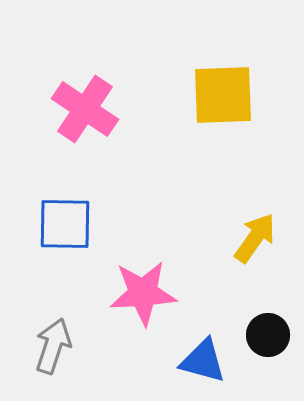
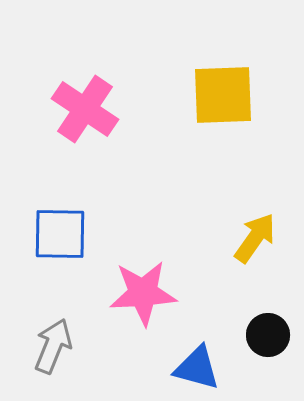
blue square: moved 5 px left, 10 px down
gray arrow: rotated 4 degrees clockwise
blue triangle: moved 6 px left, 7 px down
